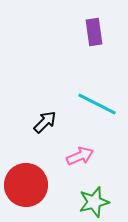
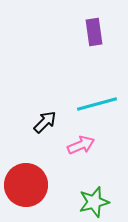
cyan line: rotated 42 degrees counterclockwise
pink arrow: moved 1 px right, 11 px up
